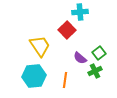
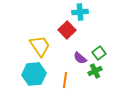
cyan hexagon: moved 2 px up
